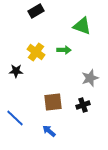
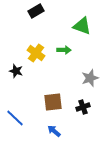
yellow cross: moved 1 px down
black star: rotated 16 degrees clockwise
black cross: moved 2 px down
blue arrow: moved 5 px right
